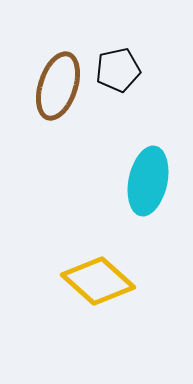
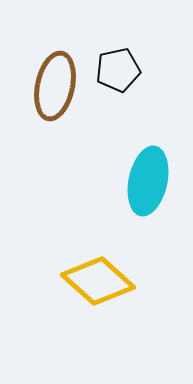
brown ellipse: moved 3 px left; rotated 6 degrees counterclockwise
